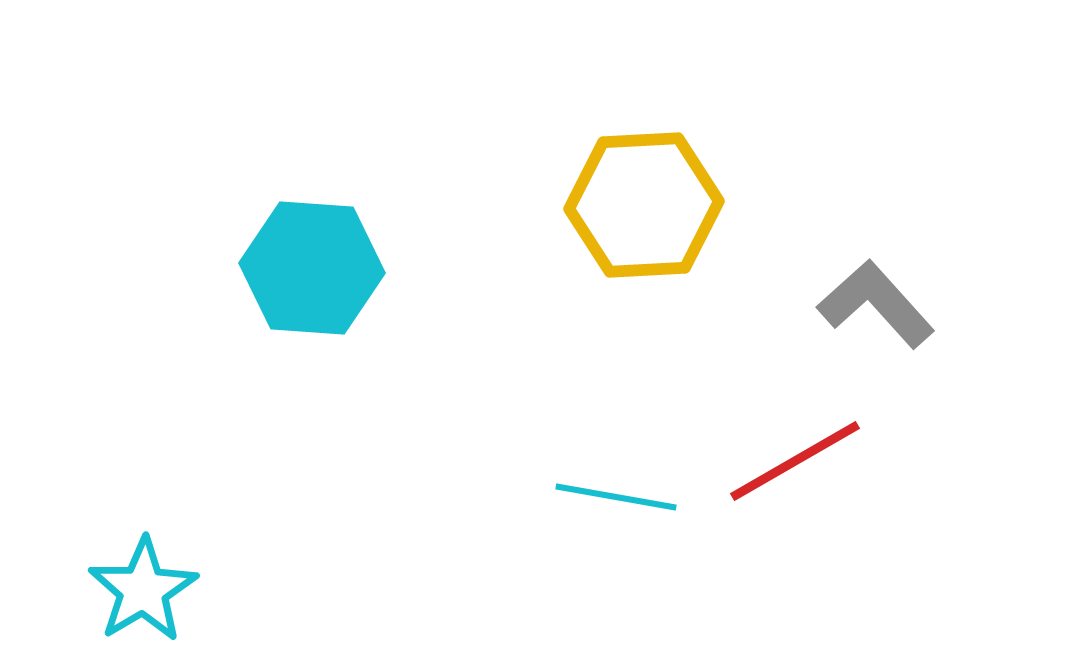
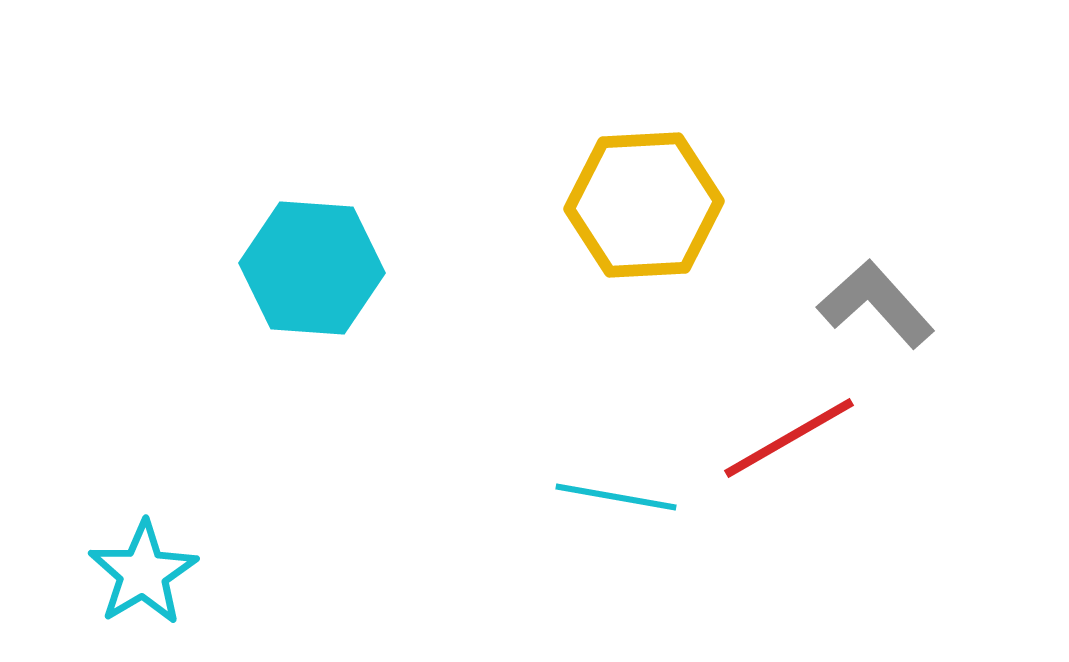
red line: moved 6 px left, 23 px up
cyan star: moved 17 px up
